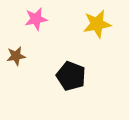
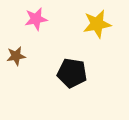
black pentagon: moved 1 px right, 3 px up; rotated 12 degrees counterclockwise
